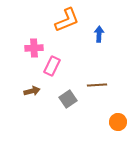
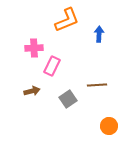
orange circle: moved 9 px left, 4 px down
